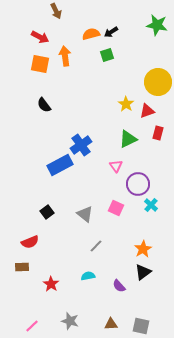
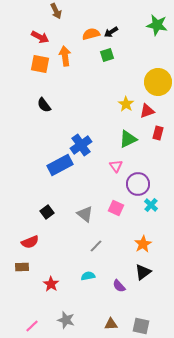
orange star: moved 5 px up
gray star: moved 4 px left, 1 px up
